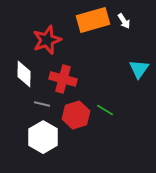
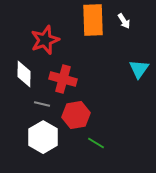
orange rectangle: rotated 76 degrees counterclockwise
red star: moved 2 px left
green line: moved 9 px left, 33 px down
red hexagon: rotated 8 degrees clockwise
